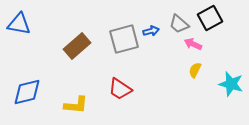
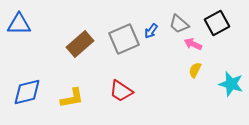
black square: moved 7 px right, 5 px down
blue triangle: rotated 10 degrees counterclockwise
blue arrow: rotated 140 degrees clockwise
gray square: rotated 8 degrees counterclockwise
brown rectangle: moved 3 px right, 2 px up
red trapezoid: moved 1 px right, 2 px down
yellow L-shape: moved 4 px left, 7 px up; rotated 15 degrees counterclockwise
